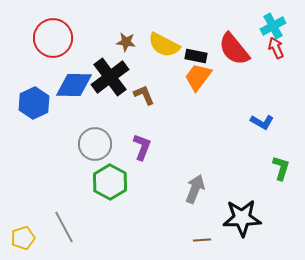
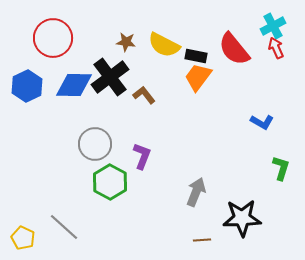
brown L-shape: rotated 15 degrees counterclockwise
blue hexagon: moved 7 px left, 17 px up
purple L-shape: moved 9 px down
gray arrow: moved 1 px right, 3 px down
gray line: rotated 20 degrees counterclockwise
yellow pentagon: rotated 30 degrees counterclockwise
